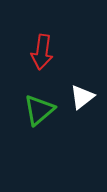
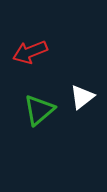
red arrow: moved 12 px left; rotated 60 degrees clockwise
